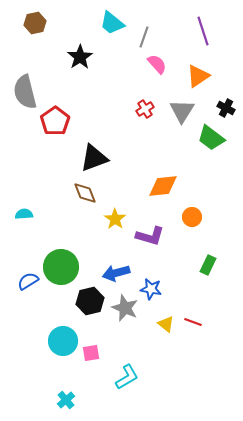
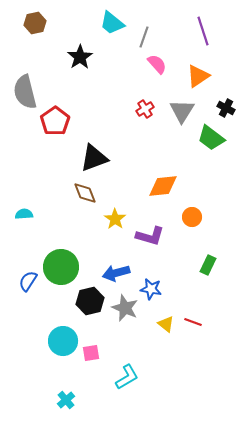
blue semicircle: rotated 25 degrees counterclockwise
